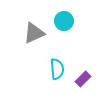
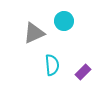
cyan semicircle: moved 5 px left, 4 px up
purple rectangle: moved 7 px up
